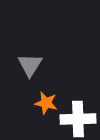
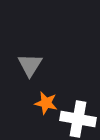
white cross: rotated 12 degrees clockwise
